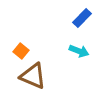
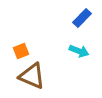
orange square: rotated 28 degrees clockwise
brown triangle: moved 1 px left
